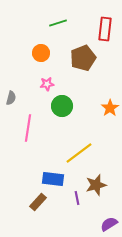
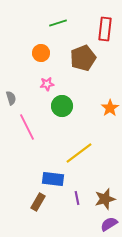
gray semicircle: rotated 32 degrees counterclockwise
pink line: moved 1 px left, 1 px up; rotated 36 degrees counterclockwise
brown star: moved 9 px right, 14 px down
brown rectangle: rotated 12 degrees counterclockwise
